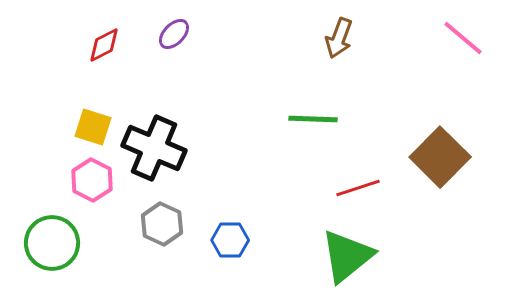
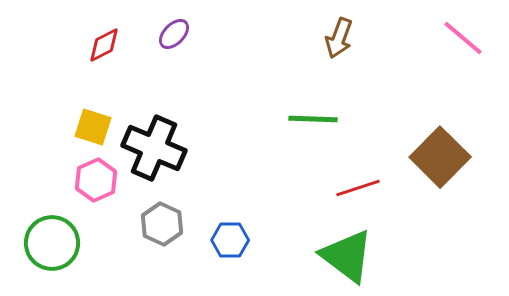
pink hexagon: moved 4 px right; rotated 9 degrees clockwise
green triangle: rotated 44 degrees counterclockwise
